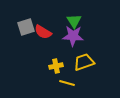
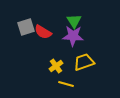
yellow cross: rotated 24 degrees counterclockwise
yellow line: moved 1 px left, 1 px down
